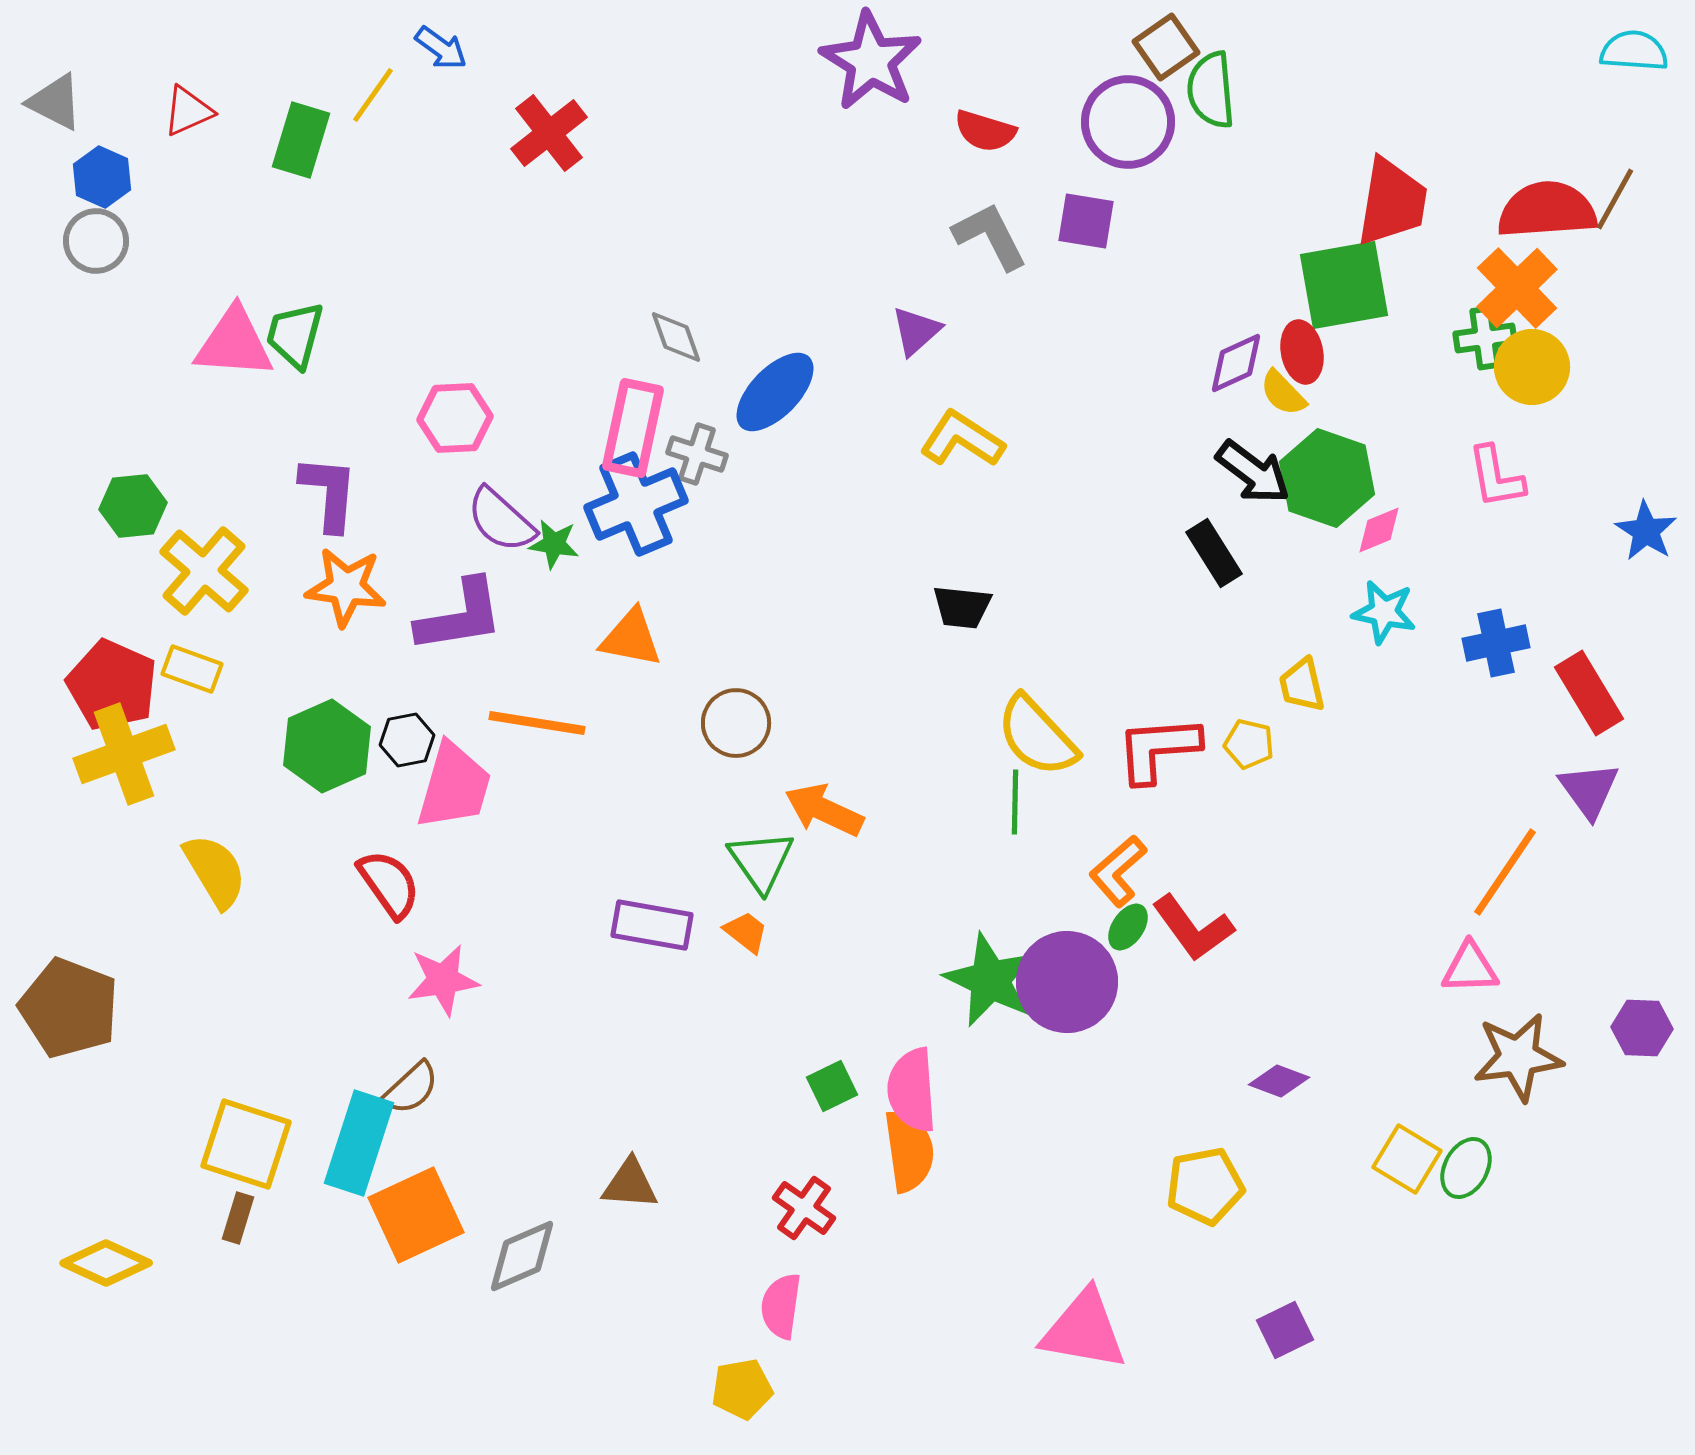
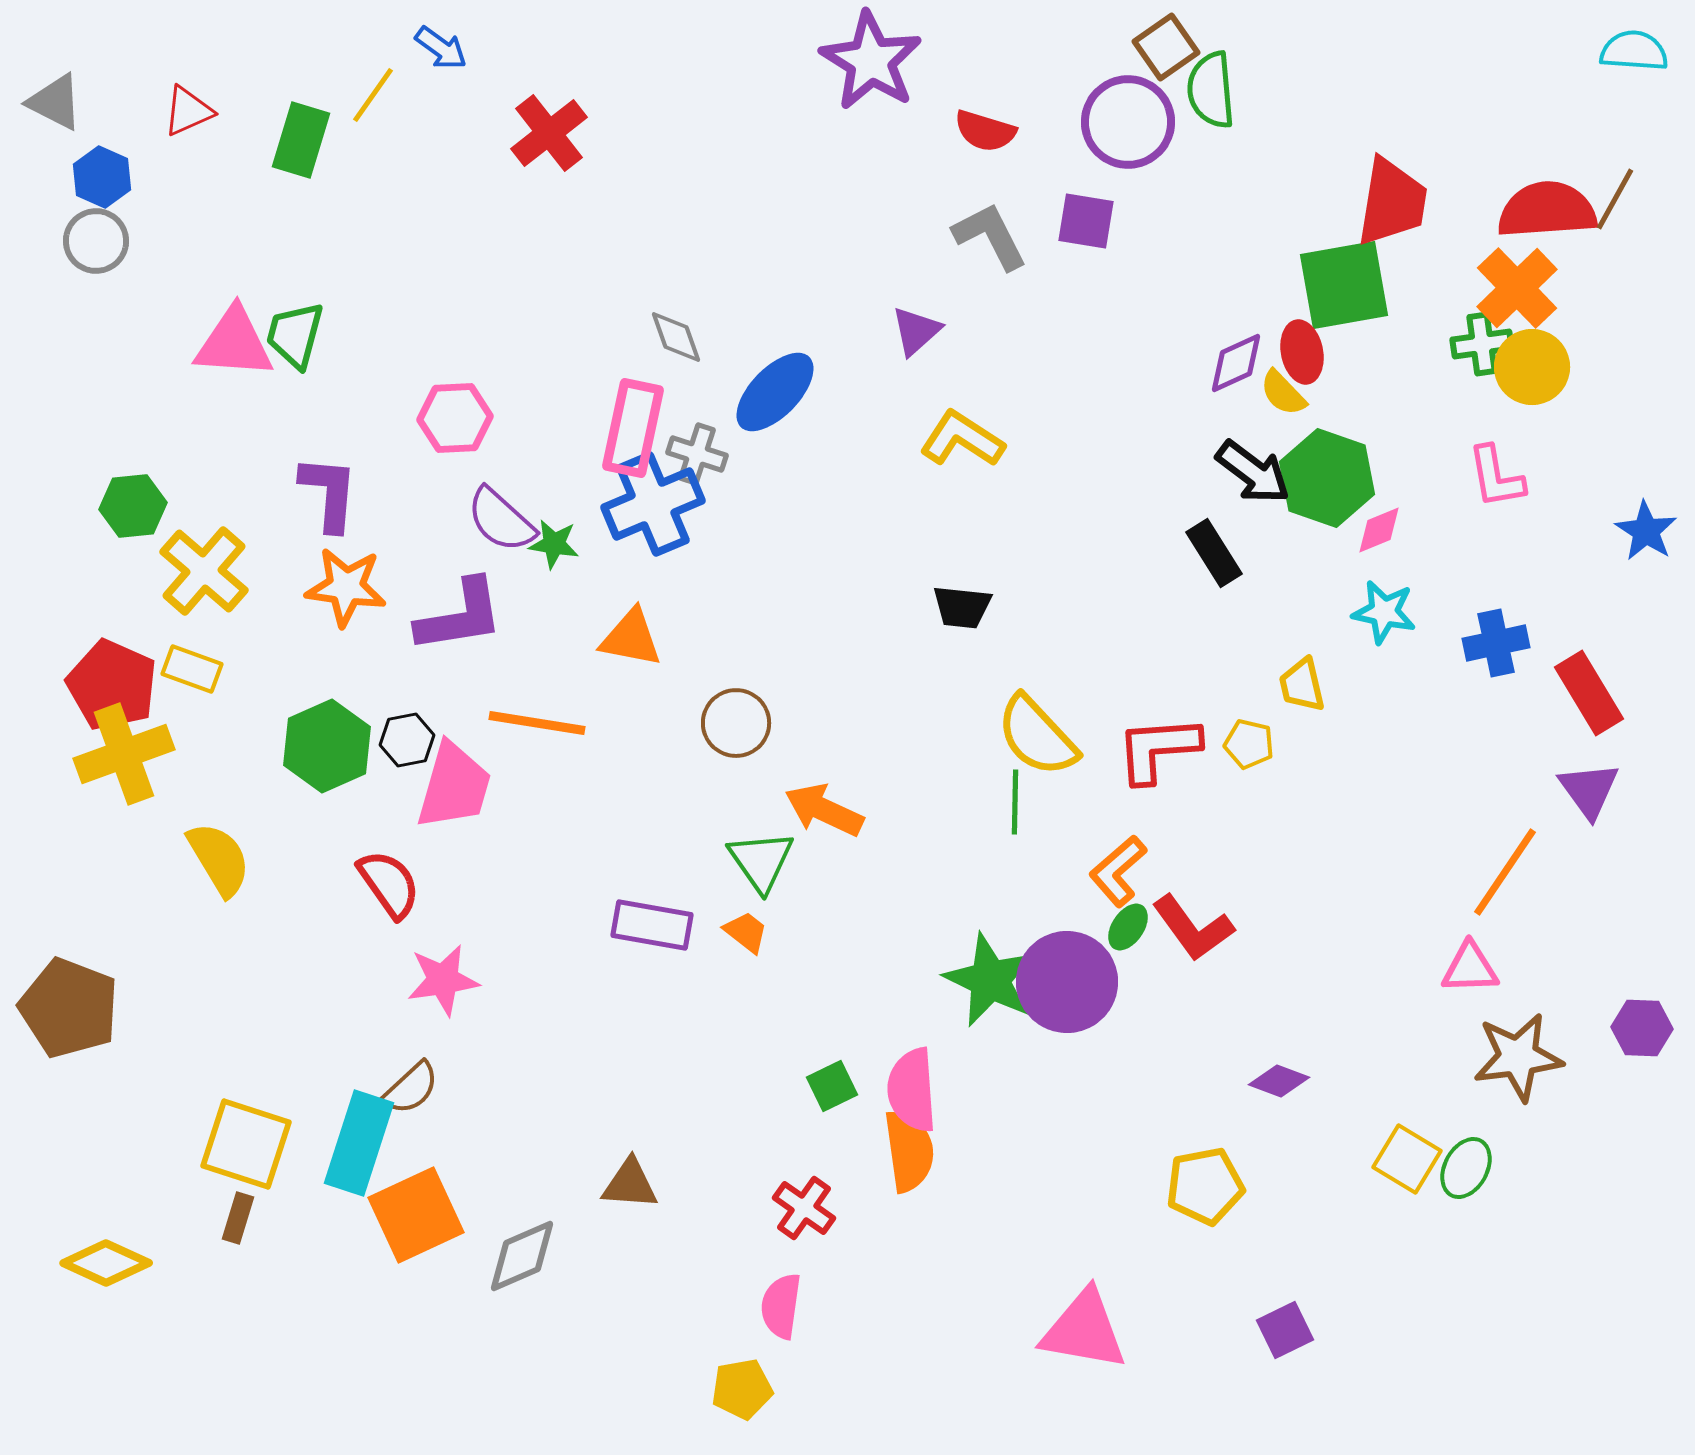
green cross at (1485, 338): moved 3 px left, 6 px down
blue cross at (636, 504): moved 17 px right
yellow semicircle at (215, 871): moved 4 px right, 12 px up
